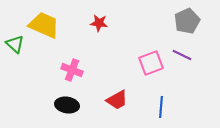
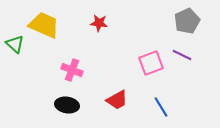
blue line: rotated 35 degrees counterclockwise
